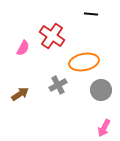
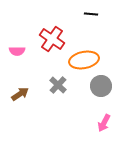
red cross: moved 3 px down
pink semicircle: moved 6 px left, 3 px down; rotated 63 degrees clockwise
orange ellipse: moved 2 px up
gray cross: rotated 18 degrees counterclockwise
gray circle: moved 4 px up
pink arrow: moved 5 px up
